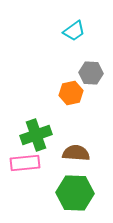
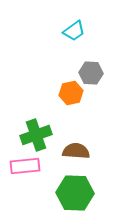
brown semicircle: moved 2 px up
pink rectangle: moved 3 px down
